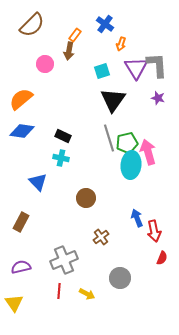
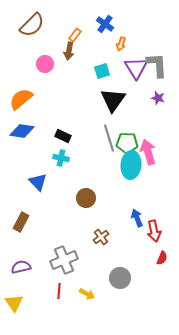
green pentagon: rotated 15 degrees clockwise
